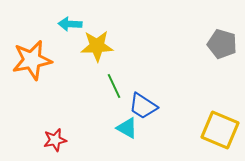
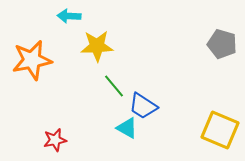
cyan arrow: moved 1 px left, 8 px up
green line: rotated 15 degrees counterclockwise
